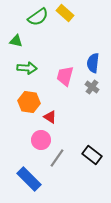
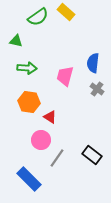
yellow rectangle: moved 1 px right, 1 px up
gray cross: moved 5 px right, 2 px down
